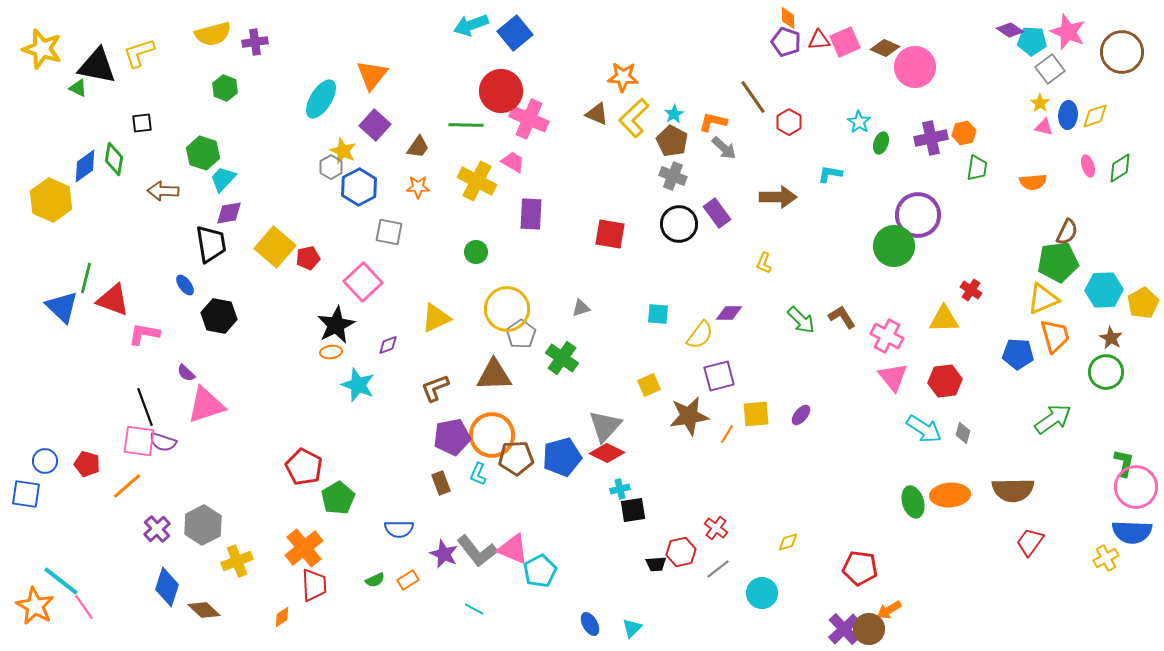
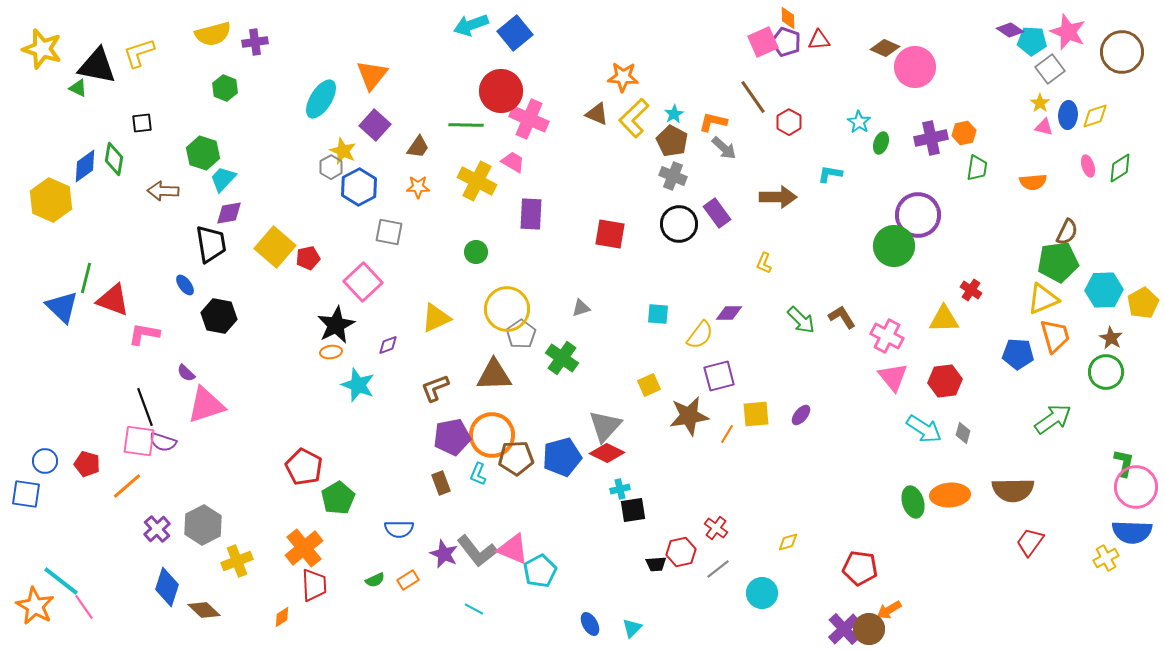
pink square at (845, 42): moved 82 px left
